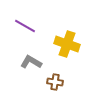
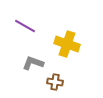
gray L-shape: moved 2 px right, 1 px down; rotated 10 degrees counterclockwise
